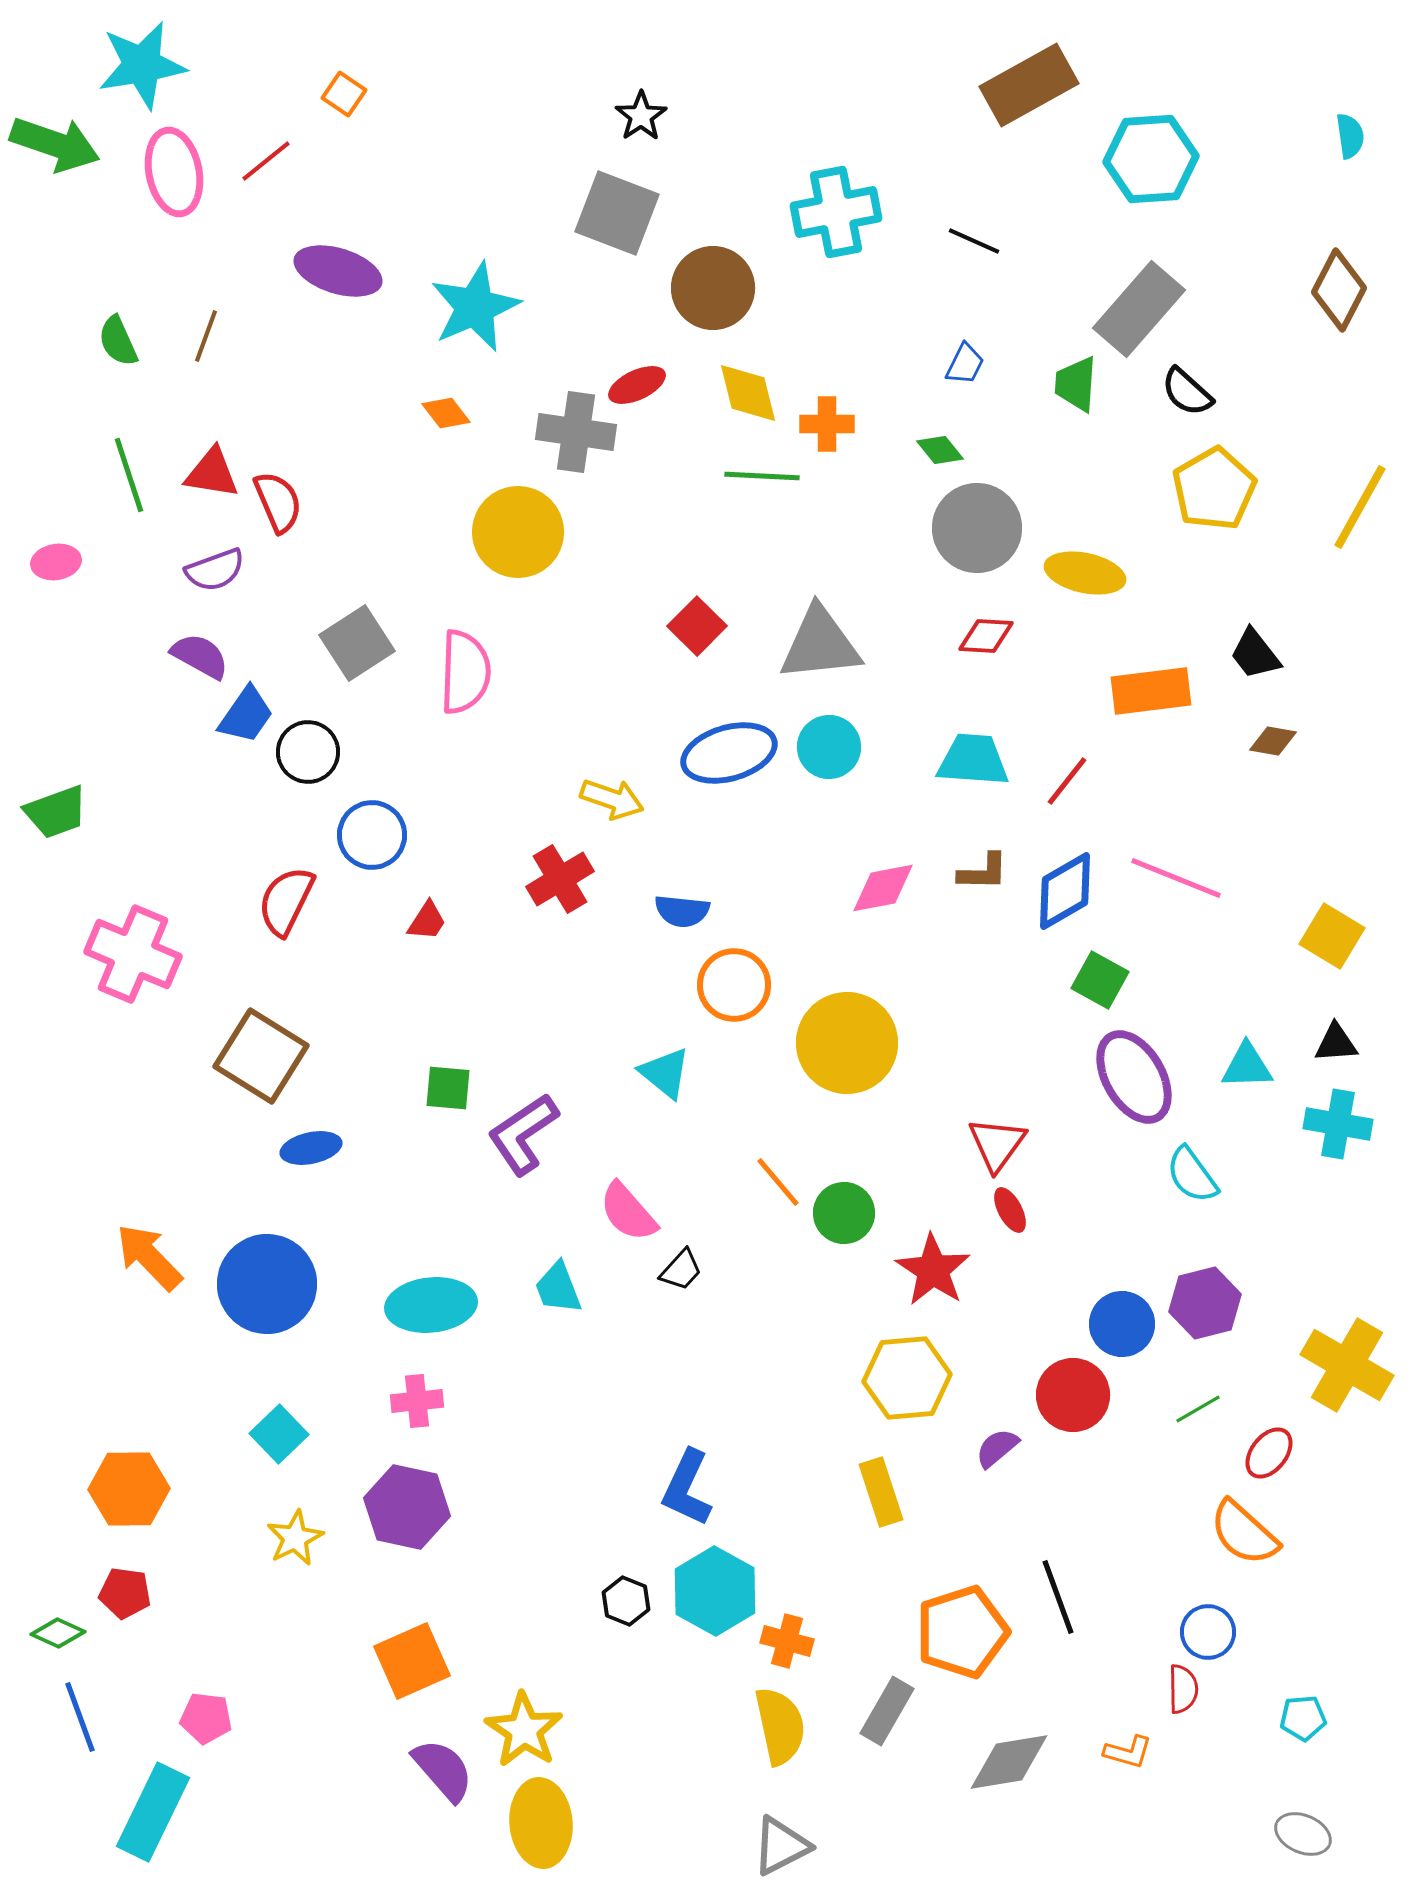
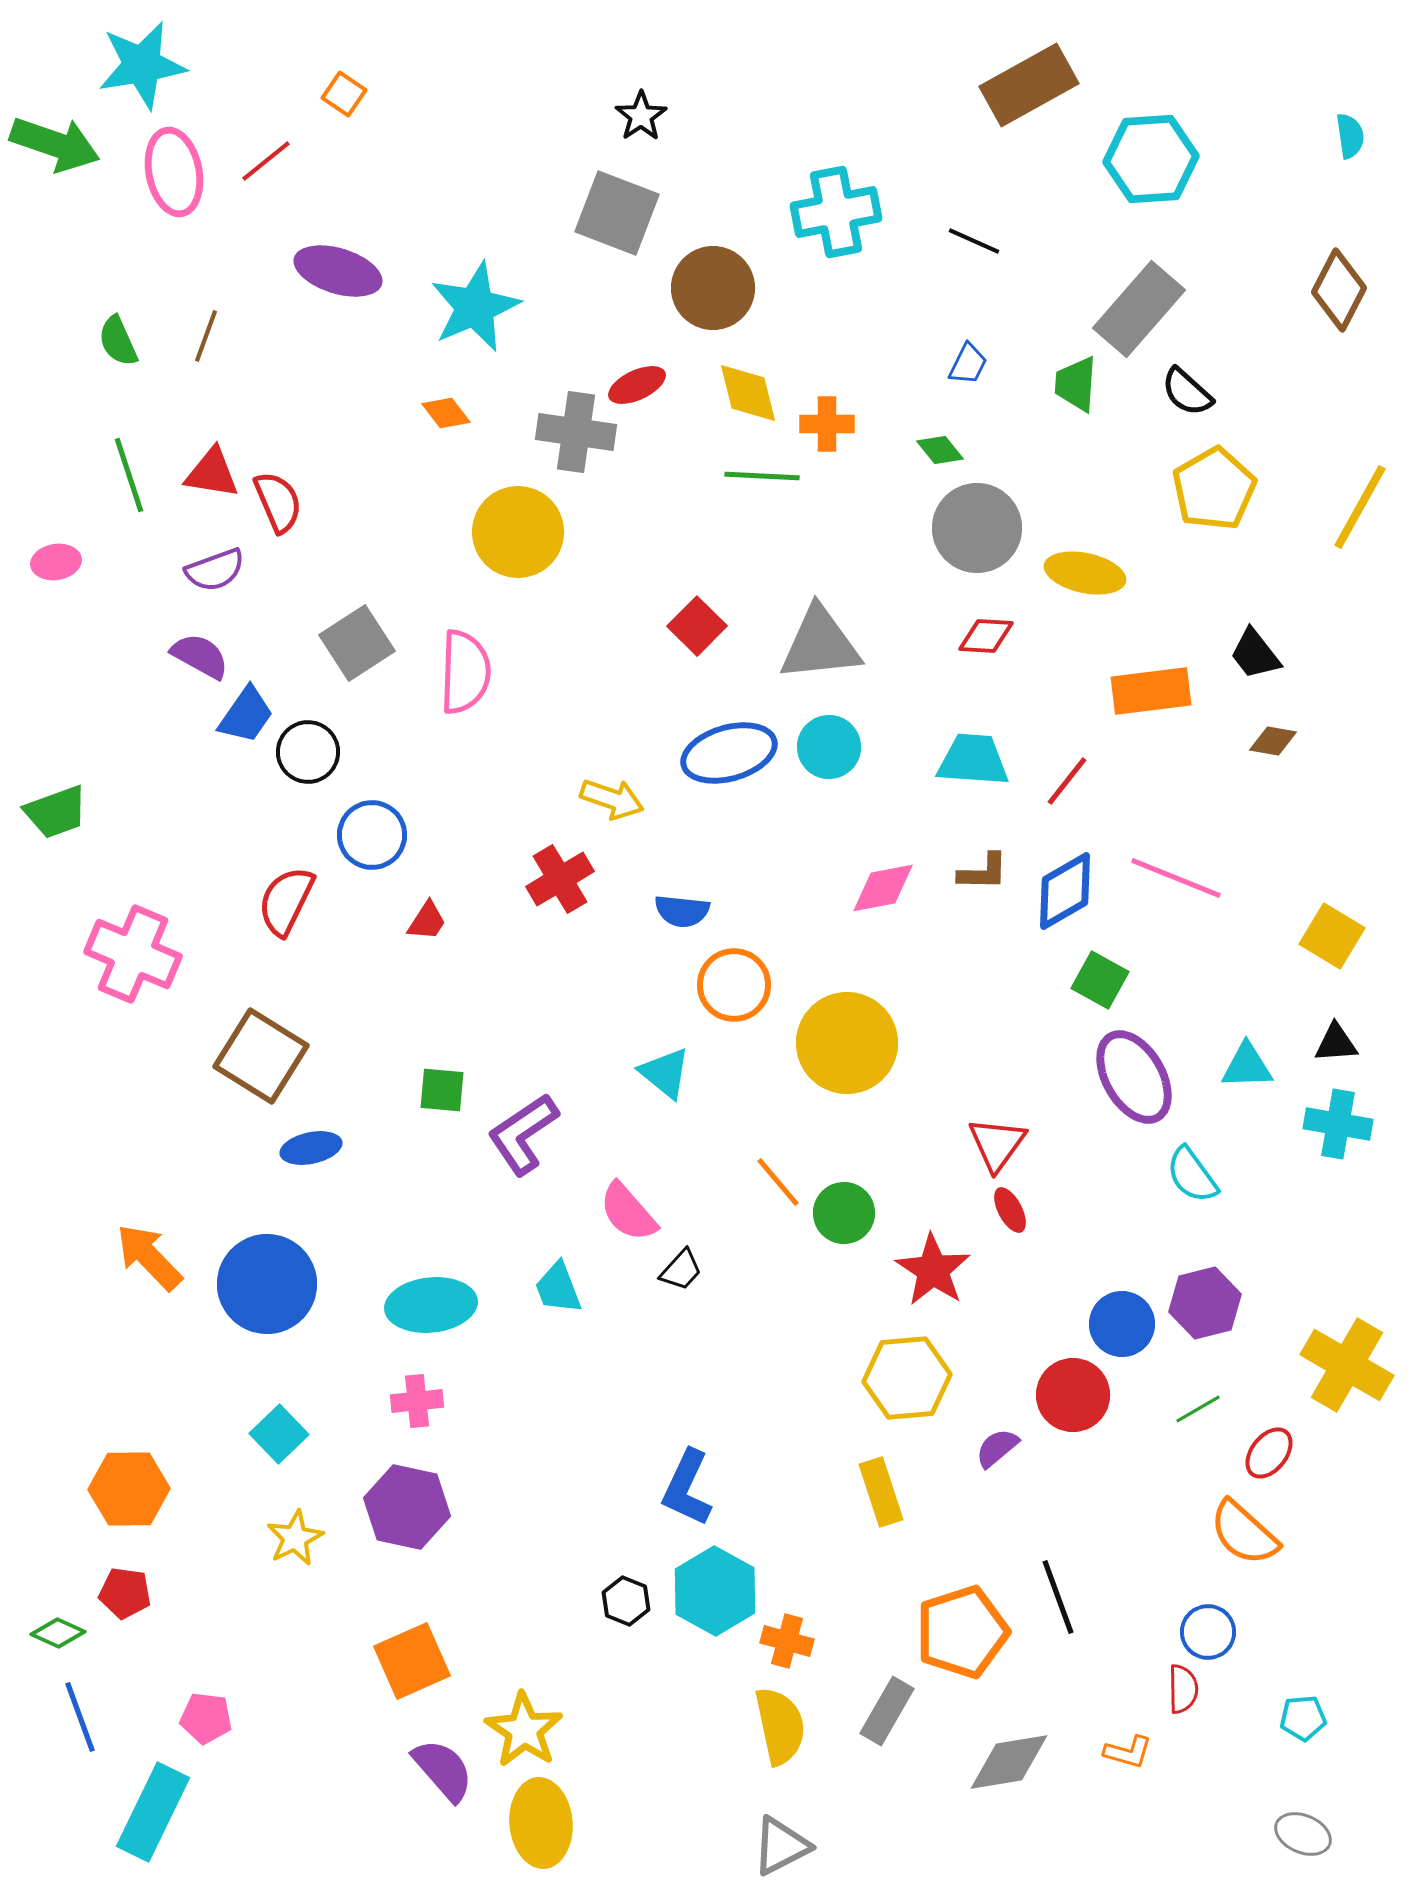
blue trapezoid at (965, 364): moved 3 px right
green square at (448, 1088): moved 6 px left, 2 px down
